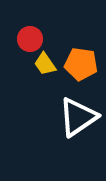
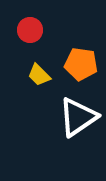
red circle: moved 9 px up
yellow trapezoid: moved 6 px left, 11 px down; rotated 10 degrees counterclockwise
